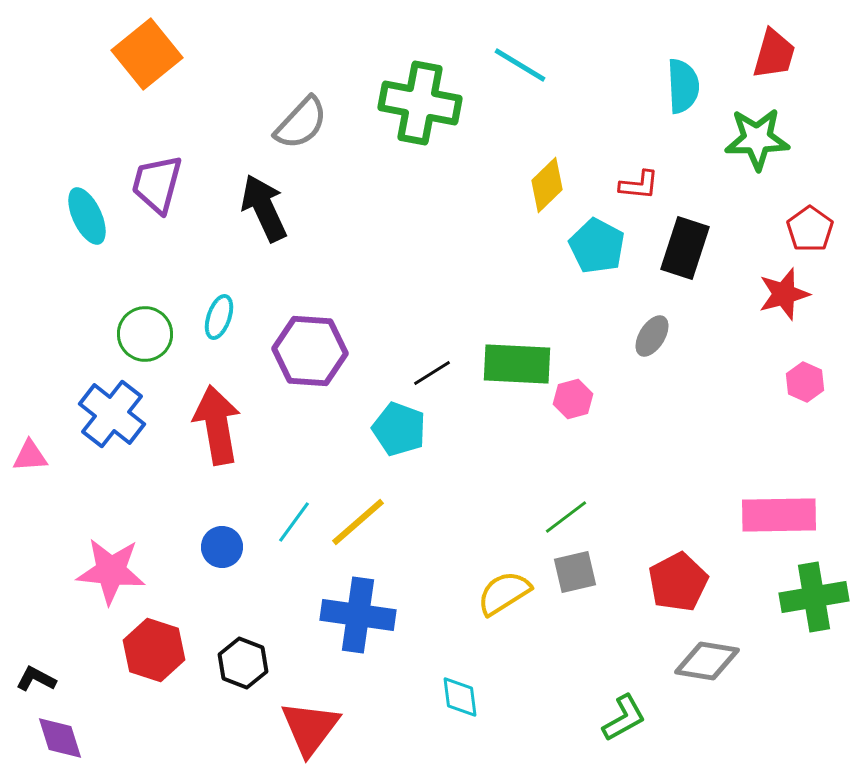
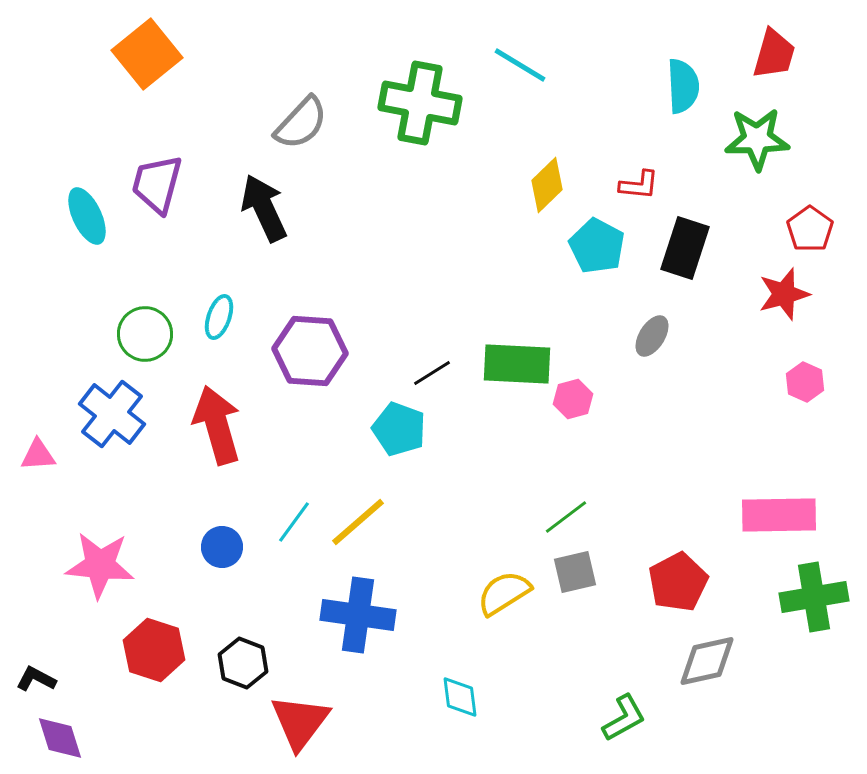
red arrow at (217, 425): rotated 6 degrees counterclockwise
pink triangle at (30, 456): moved 8 px right, 1 px up
pink star at (111, 571): moved 11 px left, 6 px up
gray diamond at (707, 661): rotated 22 degrees counterclockwise
red triangle at (310, 728): moved 10 px left, 6 px up
